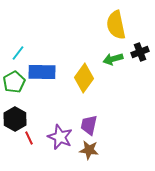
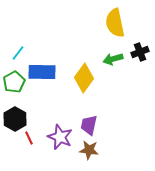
yellow semicircle: moved 1 px left, 2 px up
